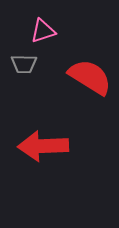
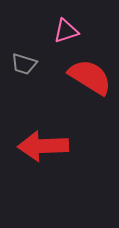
pink triangle: moved 23 px right
gray trapezoid: rotated 16 degrees clockwise
